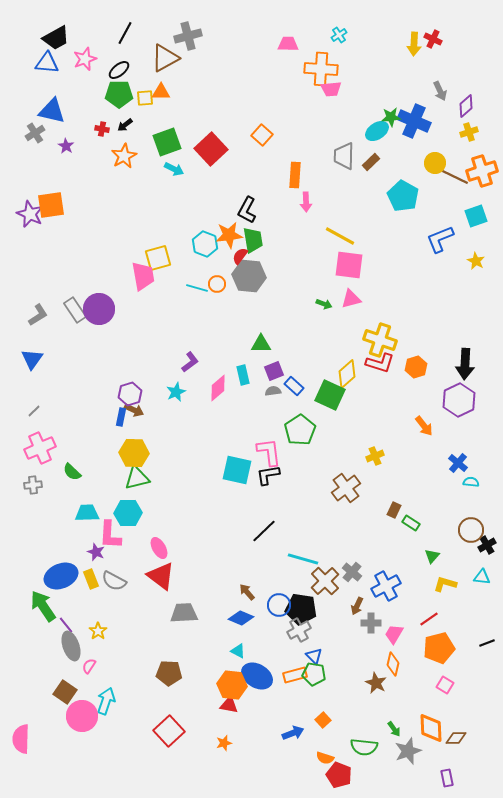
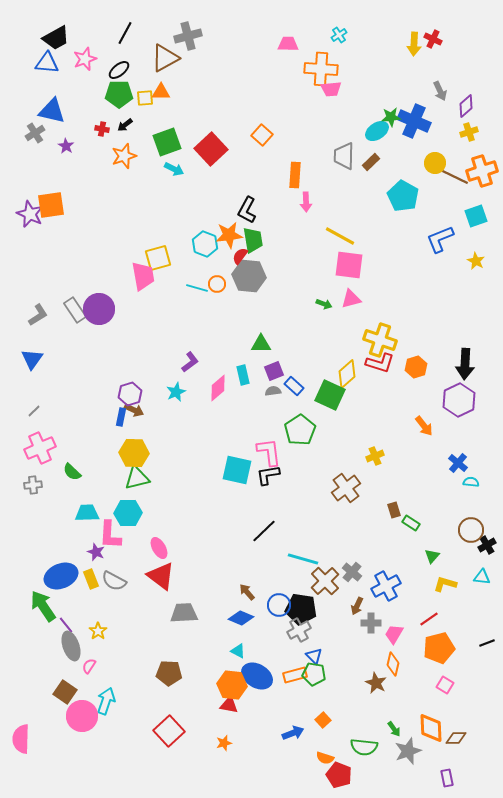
orange star at (124, 156): rotated 10 degrees clockwise
brown rectangle at (394, 510): rotated 42 degrees counterclockwise
